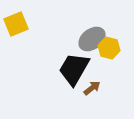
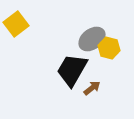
yellow square: rotated 15 degrees counterclockwise
black trapezoid: moved 2 px left, 1 px down
